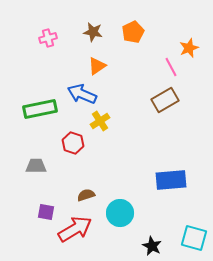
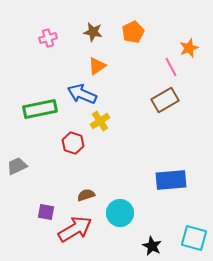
gray trapezoid: moved 19 px left; rotated 25 degrees counterclockwise
